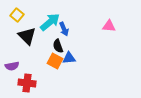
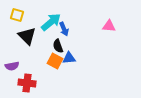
yellow square: rotated 24 degrees counterclockwise
cyan arrow: moved 1 px right
